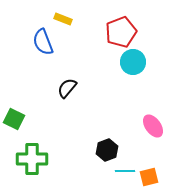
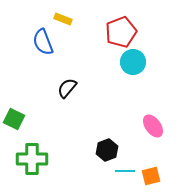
orange square: moved 2 px right, 1 px up
